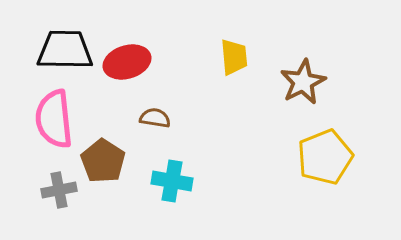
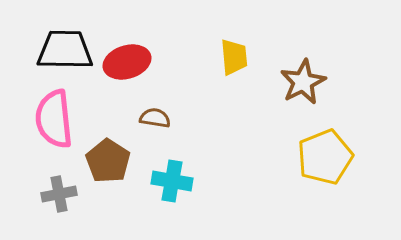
brown pentagon: moved 5 px right
gray cross: moved 4 px down
